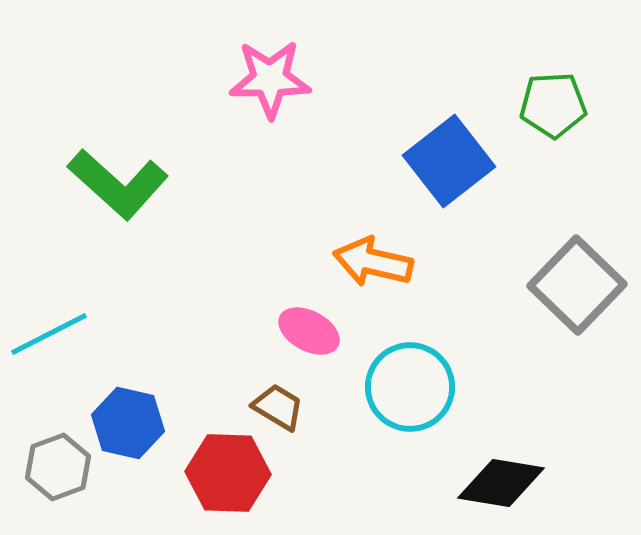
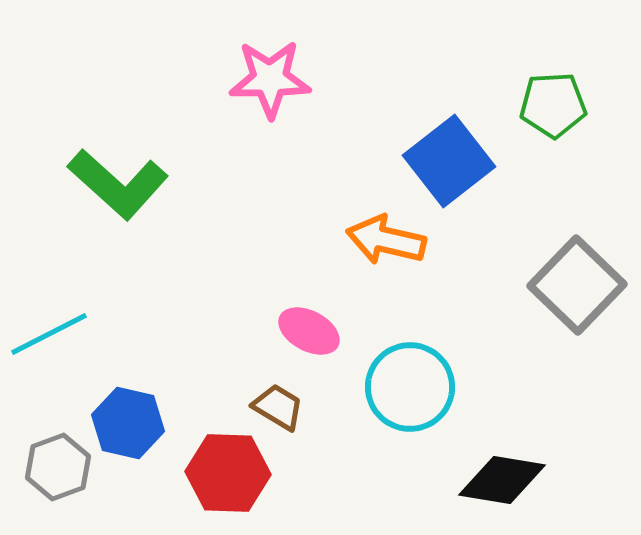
orange arrow: moved 13 px right, 22 px up
black diamond: moved 1 px right, 3 px up
